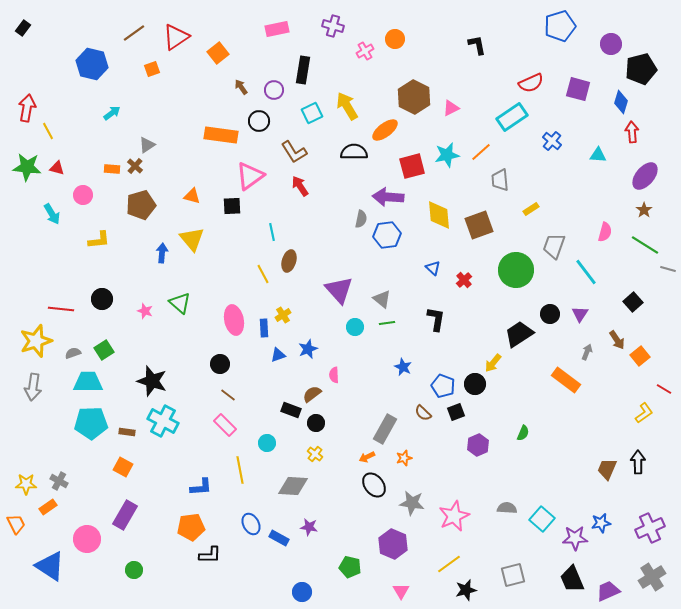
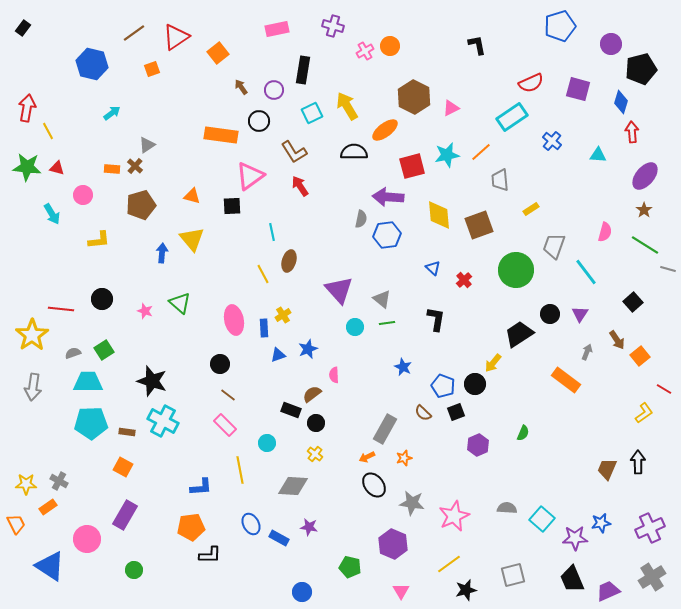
orange circle at (395, 39): moved 5 px left, 7 px down
yellow star at (36, 341): moved 4 px left, 6 px up; rotated 16 degrees counterclockwise
